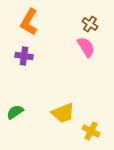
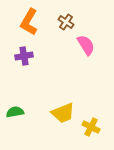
brown cross: moved 24 px left, 2 px up
pink semicircle: moved 2 px up
purple cross: rotated 18 degrees counterclockwise
green semicircle: rotated 24 degrees clockwise
yellow cross: moved 4 px up
